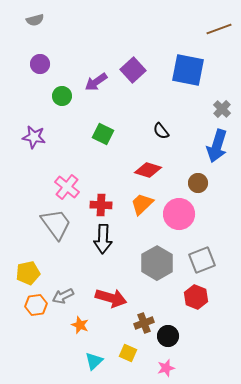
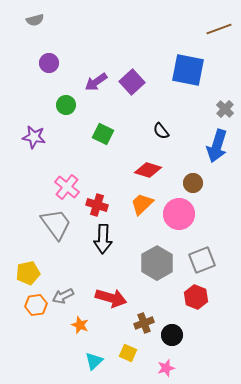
purple circle: moved 9 px right, 1 px up
purple square: moved 1 px left, 12 px down
green circle: moved 4 px right, 9 px down
gray cross: moved 3 px right
brown circle: moved 5 px left
red cross: moved 4 px left; rotated 15 degrees clockwise
black circle: moved 4 px right, 1 px up
